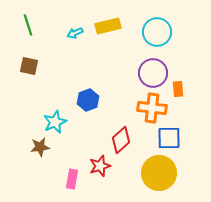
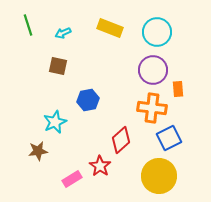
yellow rectangle: moved 2 px right, 2 px down; rotated 35 degrees clockwise
cyan arrow: moved 12 px left
brown square: moved 29 px right
purple circle: moved 3 px up
blue hexagon: rotated 10 degrees clockwise
blue square: rotated 25 degrees counterclockwise
brown star: moved 2 px left, 4 px down
red star: rotated 20 degrees counterclockwise
yellow circle: moved 3 px down
pink rectangle: rotated 48 degrees clockwise
